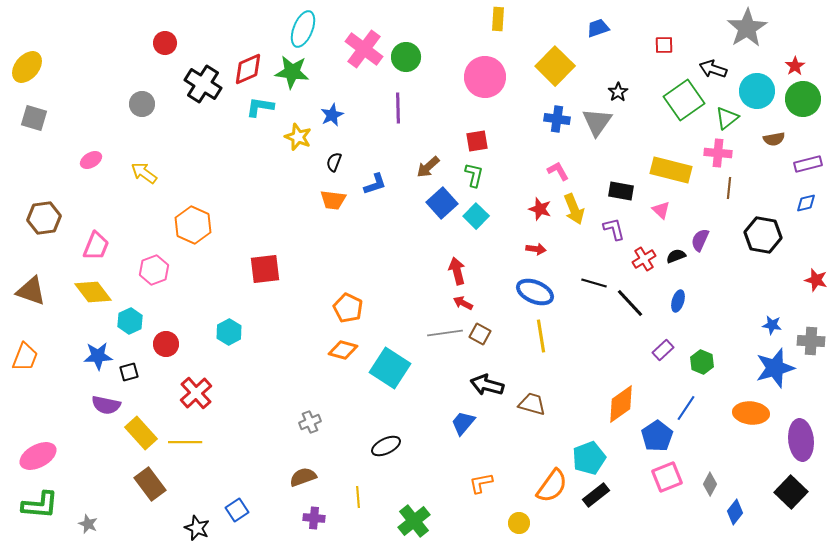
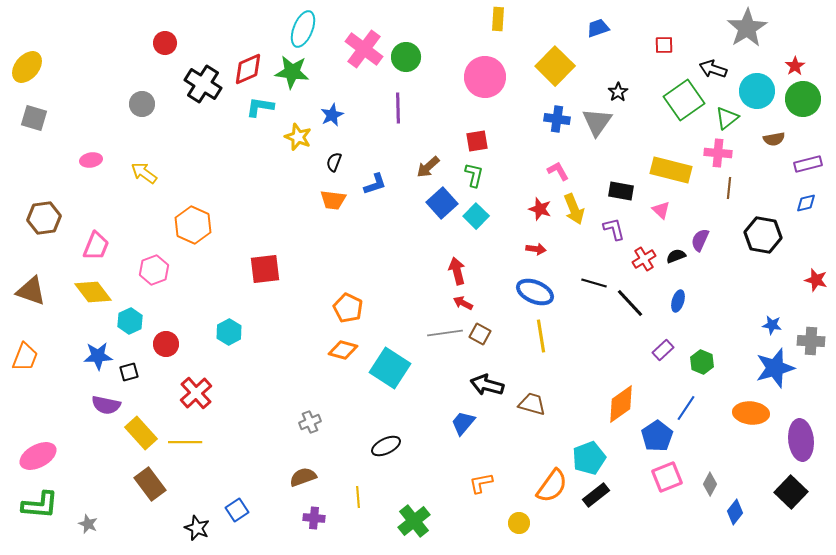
pink ellipse at (91, 160): rotated 20 degrees clockwise
